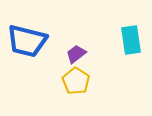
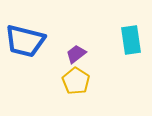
blue trapezoid: moved 2 px left
